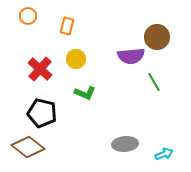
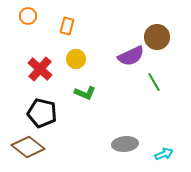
purple semicircle: rotated 20 degrees counterclockwise
